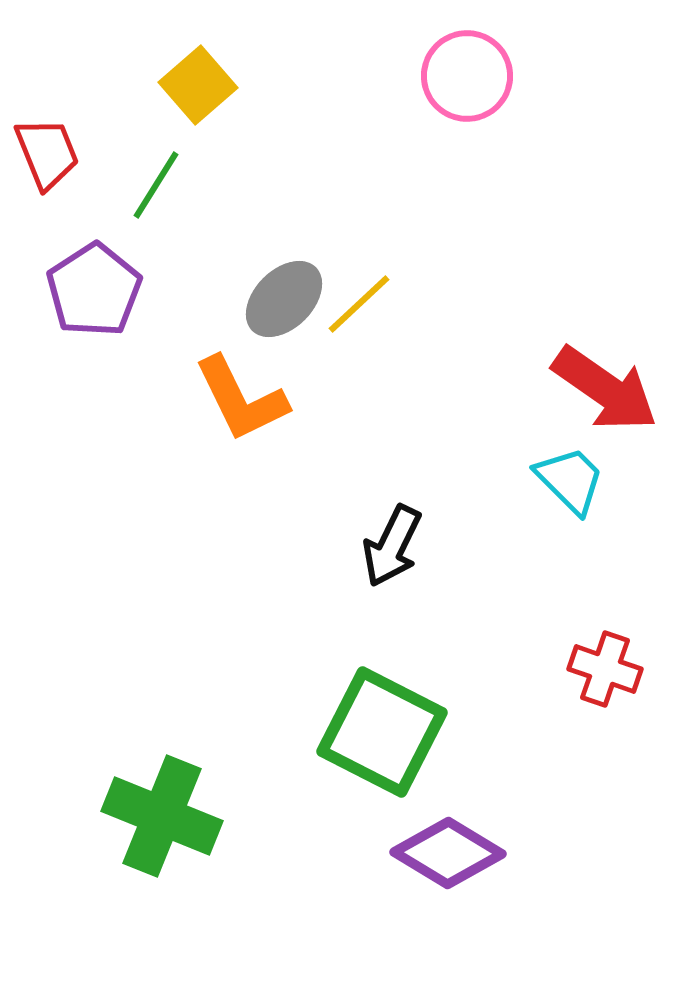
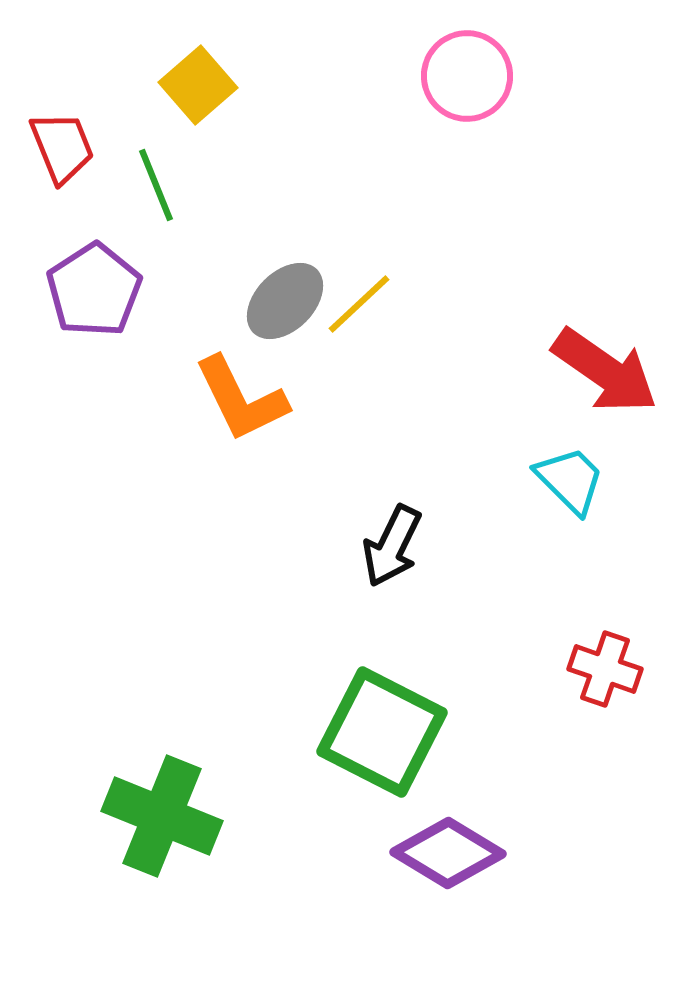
red trapezoid: moved 15 px right, 6 px up
green line: rotated 54 degrees counterclockwise
gray ellipse: moved 1 px right, 2 px down
red arrow: moved 18 px up
